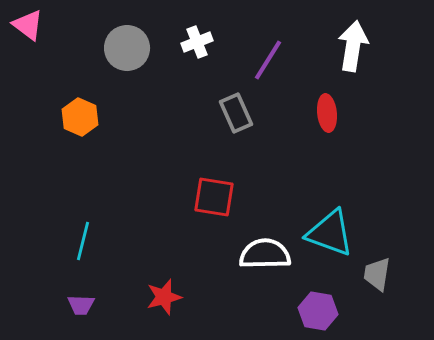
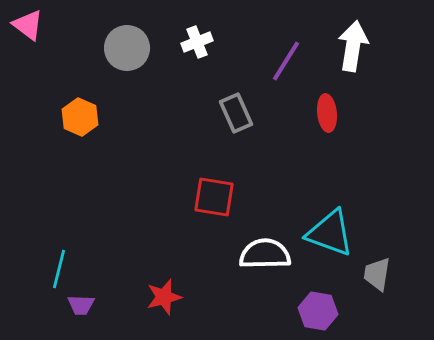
purple line: moved 18 px right, 1 px down
cyan line: moved 24 px left, 28 px down
